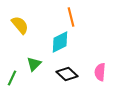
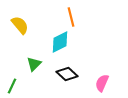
pink semicircle: moved 2 px right, 11 px down; rotated 18 degrees clockwise
green line: moved 8 px down
